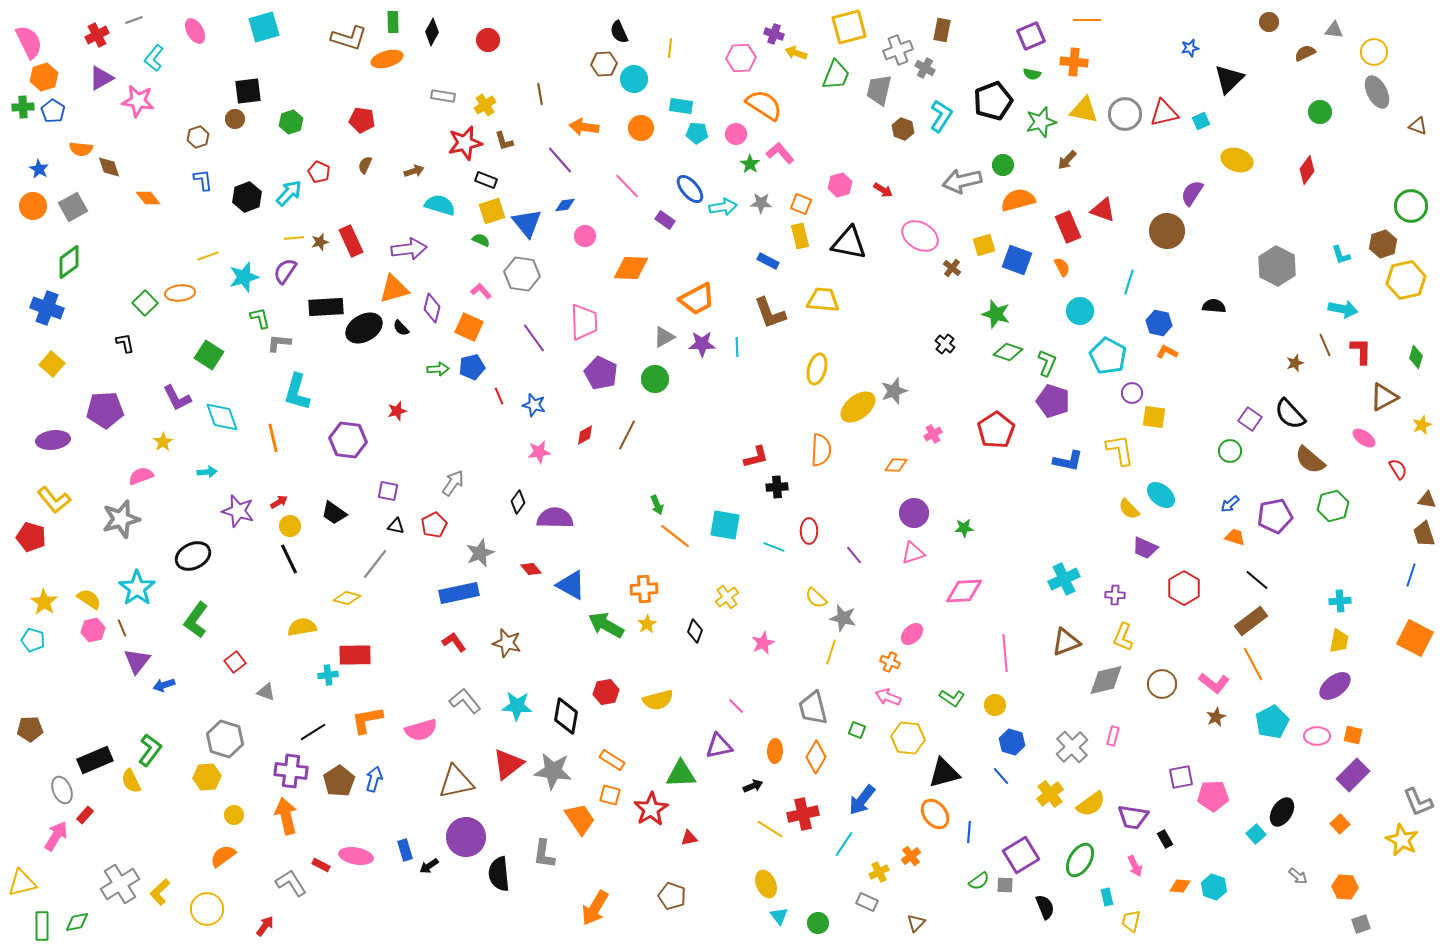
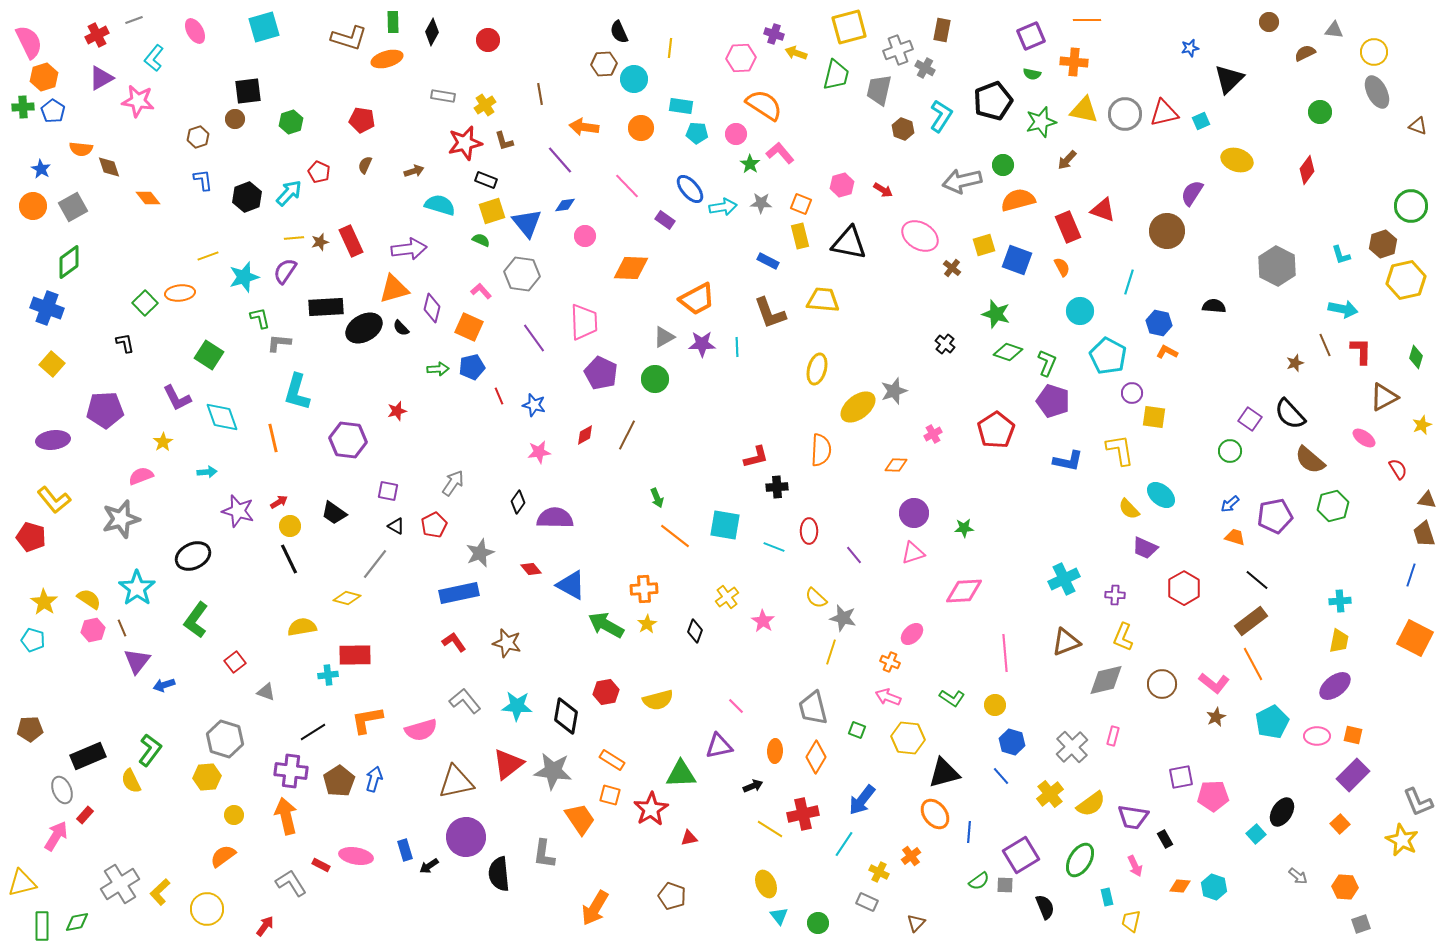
green trapezoid at (836, 75): rotated 8 degrees counterclockwise
blue star at (39, 169): moved 2 px right
pink hexagon at (840, 185): moved 2 px right
green arrow at (657, 505): moved 7 px up
black triangle at (396, 526): rotated 18 degrees clockwise
pink star at (763, 643): moved 22 px up; rotated 15 degrees counterclockwise
black rectangle at (95, 760): moved 7 px left, 4 px up
yellow cross at (879, 872): rotated 36 degrees counterclockwise
